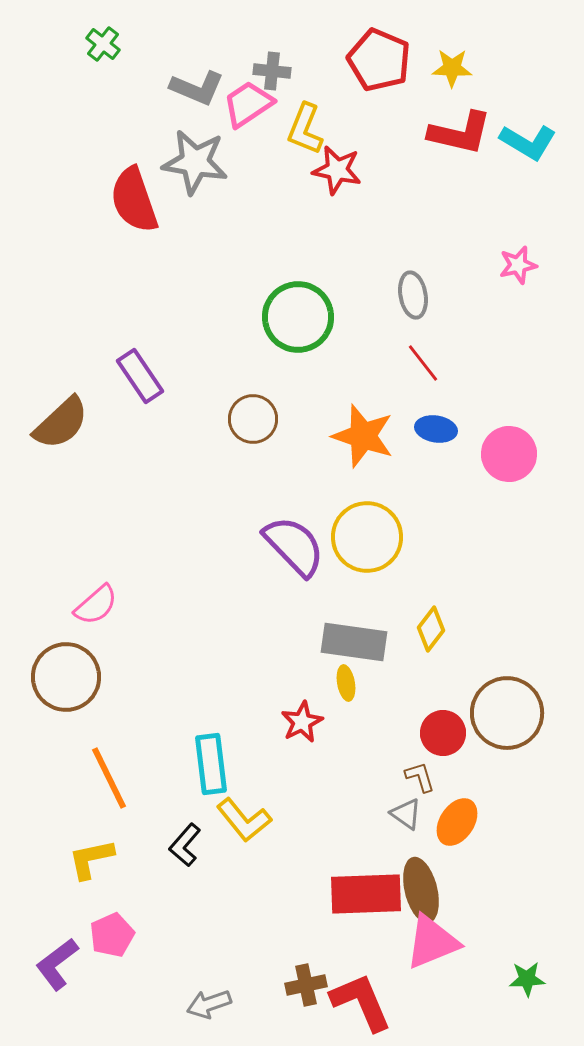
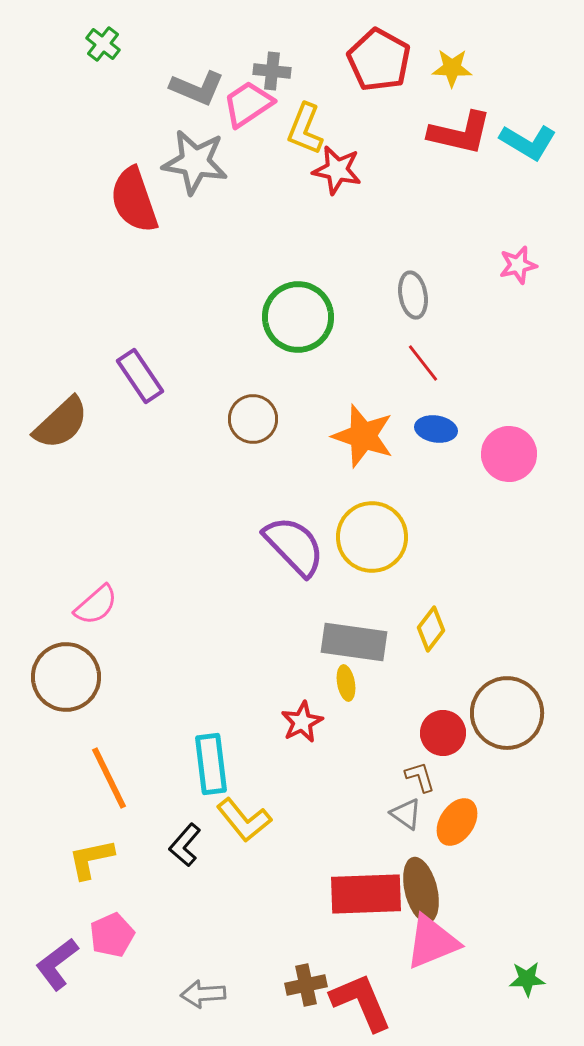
red pentagon at (379, 60): rotated 6 degrees clockwise
yellow circle at (367, 537): moved 5 px right
gray arrow at (209, 1004): moved 6 px left, 10 px up; rotated 15 degrees clockwise
